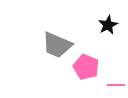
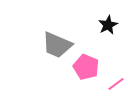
pink line: moved 1 px up; rotated 36 degrees counterclockwise
